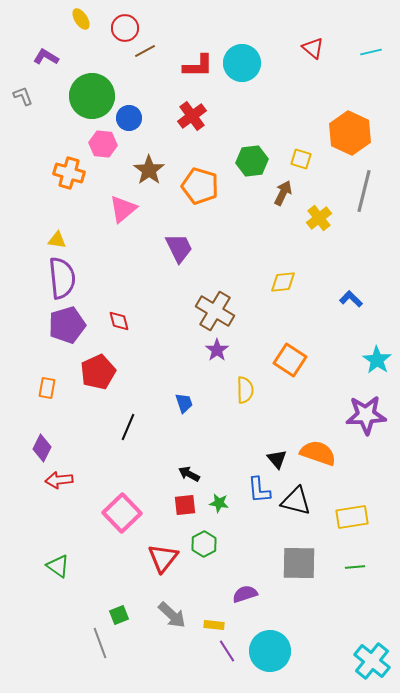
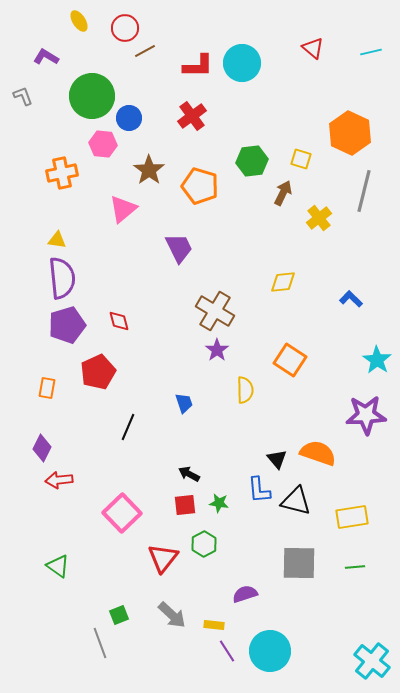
yellow ellipse at (81, 19): moved 2 px left, 2 px down
orange cross at (69, 173): moved 7 px left; rotated 28 degrees counterclockwise
